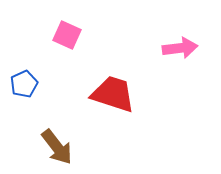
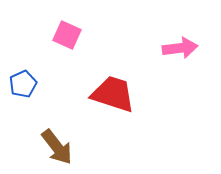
blue pentagon: moved 1 px left
